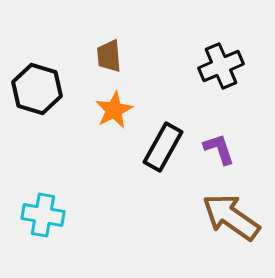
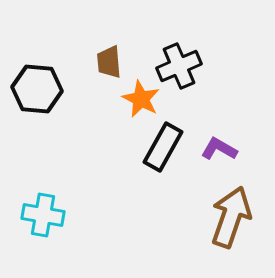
brown trapezoid: moved 6 px down
black cross: moved 42 px left
black hexagon: rotated 12 degrees counterclockwise
orange star: moved 27 px right, 11 px up; rotated 18 degrees counterclockwise
purple L-shape: rotated 42 degrees counterclockwise
brown arrow: rotated 74 degrees clockwise
